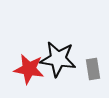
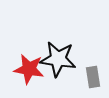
gray rectangle: moved 8 px down
